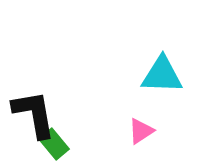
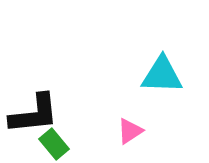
black L-shape: rotated 94 degrees clockwise
pink triangle: moved 11 px left
